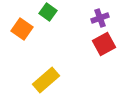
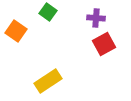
purple cross: moved 4 px left; rotated 24 degrees clockwise
orange square: moved 6 px left, 2 px down
yellow rectangle: moved 2 px right, 1 px down; rotated 8 degrees clockwise
